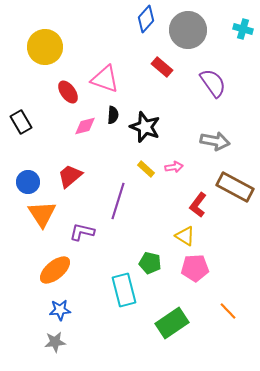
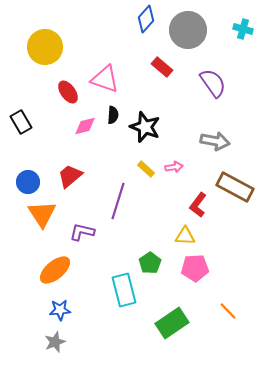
yellow triangle: rotated 30 degrees counterclockwise
green pentagon: rotated 25 degrees clockwise
gray star: rotated 15 degrees counterclockwise
